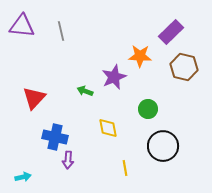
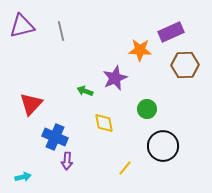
purple triangle: rotated 20 degrees counterclockwise
purple rectangle: rotated 20 degrees clockwise
orange star: moved 6 px up
brown hexagon: moved 1 px right, 2 px up; rotated 16 degrees counterclockwise
purple star: moved 1 px right, 1 px down
red triangle: moved 3 px left, 6 px down
green circle: moved 1 px left
yellow diamond: moved 4 px left, 5 px up
blue cross: rotated 10 degrees clockwise
purple arrow: moved 1 px left, 1 px down
yellow line: rotated 49 degrees clockwise
